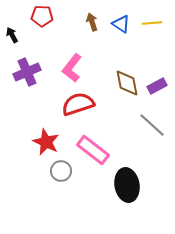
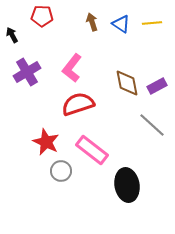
purple cross: rotated 8 degrees counterclockwise
pink rectangle: moved 1 px left
